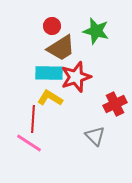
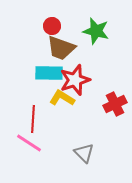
brown trapezoid: rotated 52 degrees clockwise
red star: moved 1 px left, 3 px down
yellow L-shape: moved 12 px right
gray triangle: moved 11 px left, 17 px down
